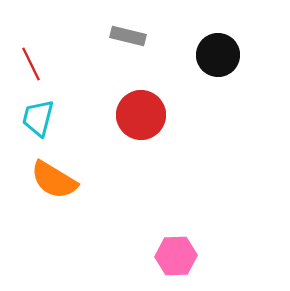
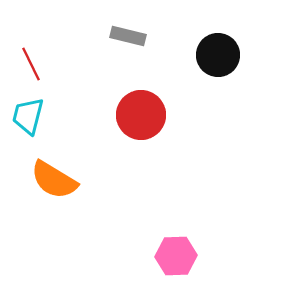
cyan trapezoid: moved 10 px left, 2 px up
